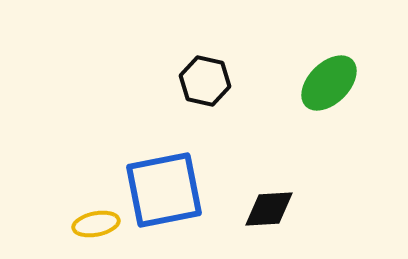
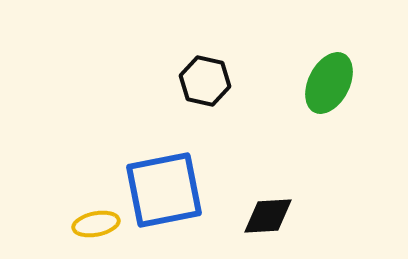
green ellipse: rotated 18 degrees counterclockwise
black diamond: moved 1 px left, 7 px down
